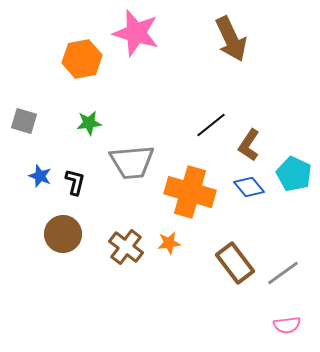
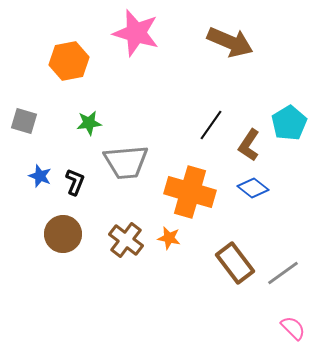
brown arrow: moved 1 px left, 3 px down; rotated 42 degrees counterclockwise
orange hexagon: moved 13 px left, 2 px down
black line: rotated 16 degrees counterclockwise
gray trapezoid: moved 6 px left
cyan pentagon: moved 5 px left, 51 px up; rotated 16 degrees clockwise
black L-shape: rotated 8 degrees clockwise
blue diamond: moved 4 px right, 1 px down; rotated 12 degrees counterclockwise
orange star: moved 5 px up; rotated 20 degrees clockwise
brown cross: moved 7 px up
pink semicircle: moved 6 px right, 3 px down; rotated 128 degrees counterclockwise
